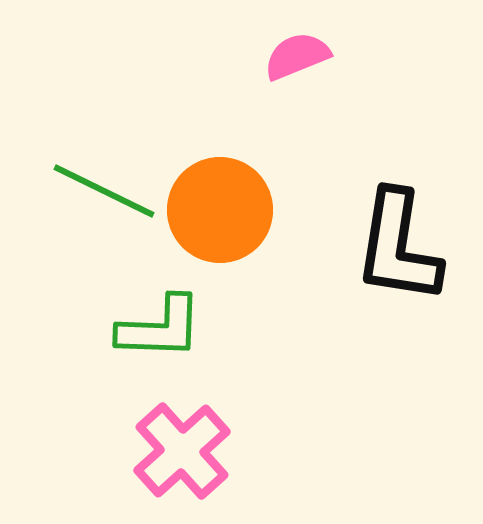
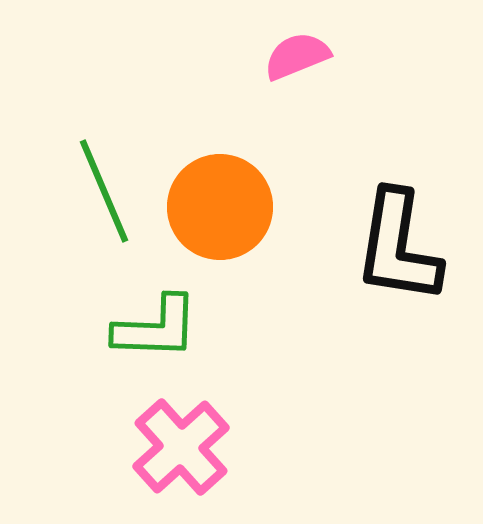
green line: rotated 41 degrees clockwise
orange circle: moved 3 px up
green L-shape: moved 4 px left
pink cross: moved 1 px left, 4 px up
